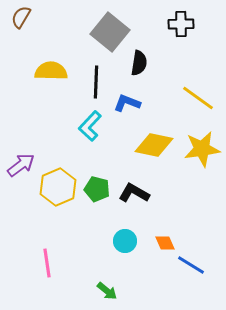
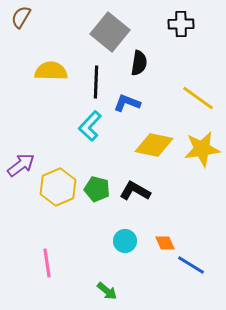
black L-shape: moved 1 px right, 2 px up
